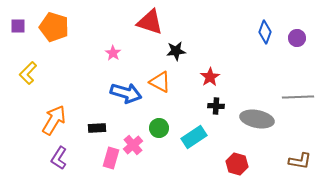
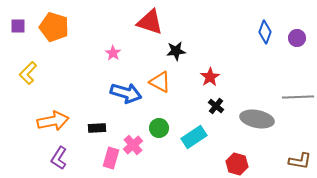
black cross: rotated 35 degrees clockwise
orange arrow: moved 1 px left, 1 px down; rotated 48 degrees clockwise
